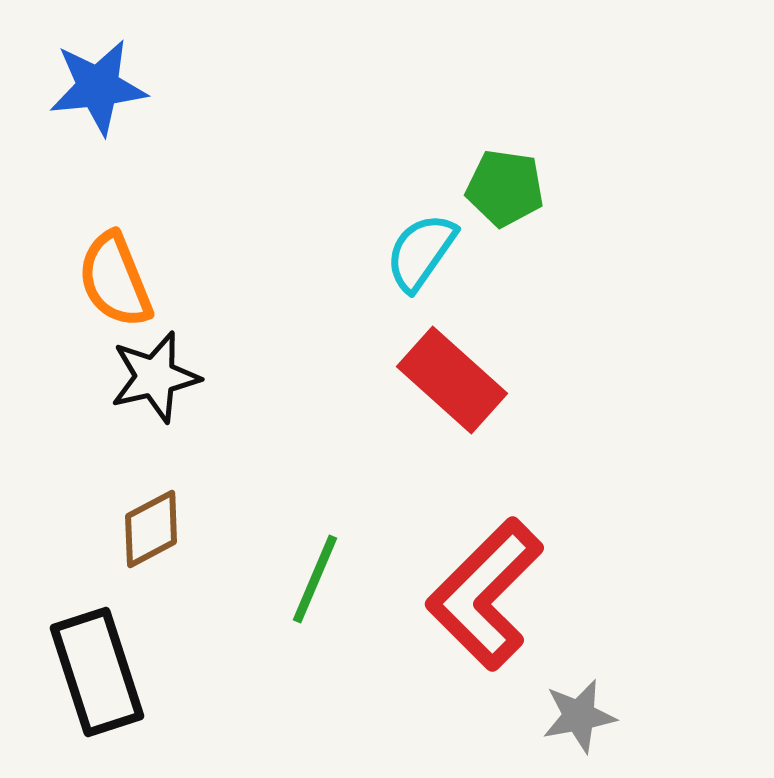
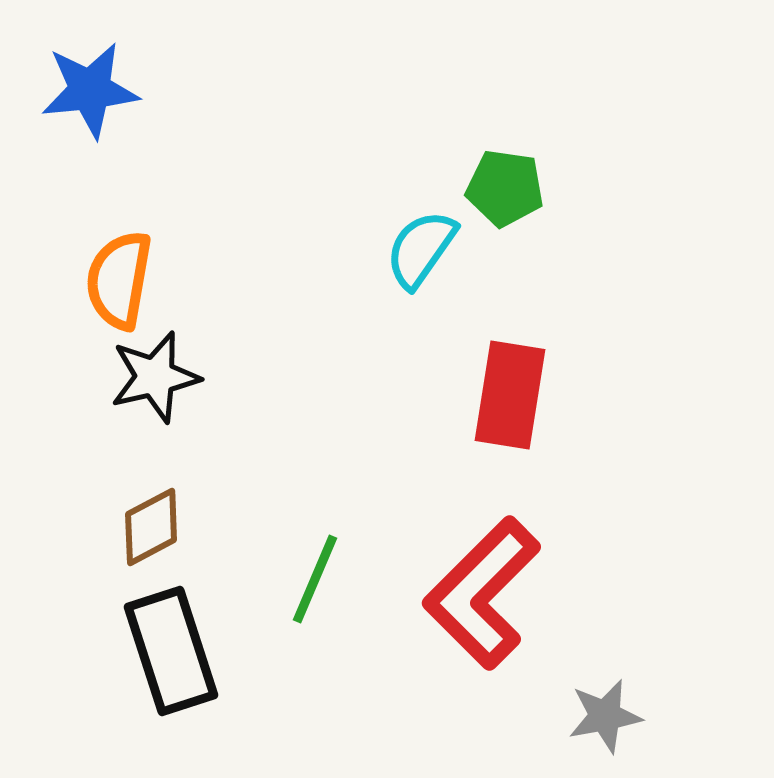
blue star: moved 8 px left, 3 px down
cyan semicircle: moved 3 px up
orange semicircle: moved 4 px right; rotated 32 degrees clockwise
red rectangle: moved 58 px right, 15 px down; rotated 57 degrees clockwise
brown diamond: moved 2 px up
red L-shape: moved 3 px left, 1 px up
black rectangle: moved 74 px right, 21 px up
gray star: moved 26 px right
